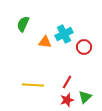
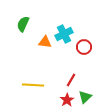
red line: moved 4 px right, 2 px up
red star: rotated 16 degrees counterclockwise
